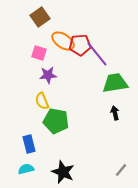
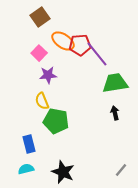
pink square: rotated 28 degrees clockwise
